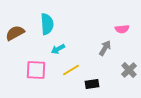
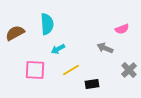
pink semicircle: rotated 16 degrees counterclockwise
gray arrow: rotated 98 degrees counterclockwise
pink square: moved 1 px left
